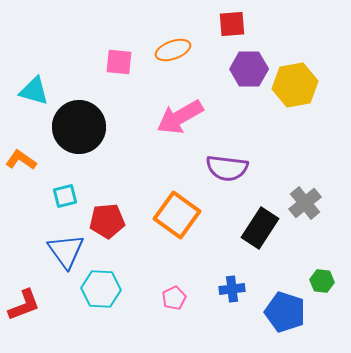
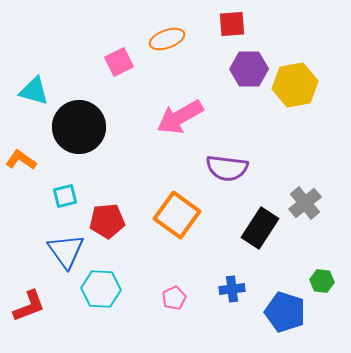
orange ellipse: moved 6 px left, 11 px up
pink square: rotated 32 degrees counterclockwise
red L-shape: moved 5 px right, 1 px down
